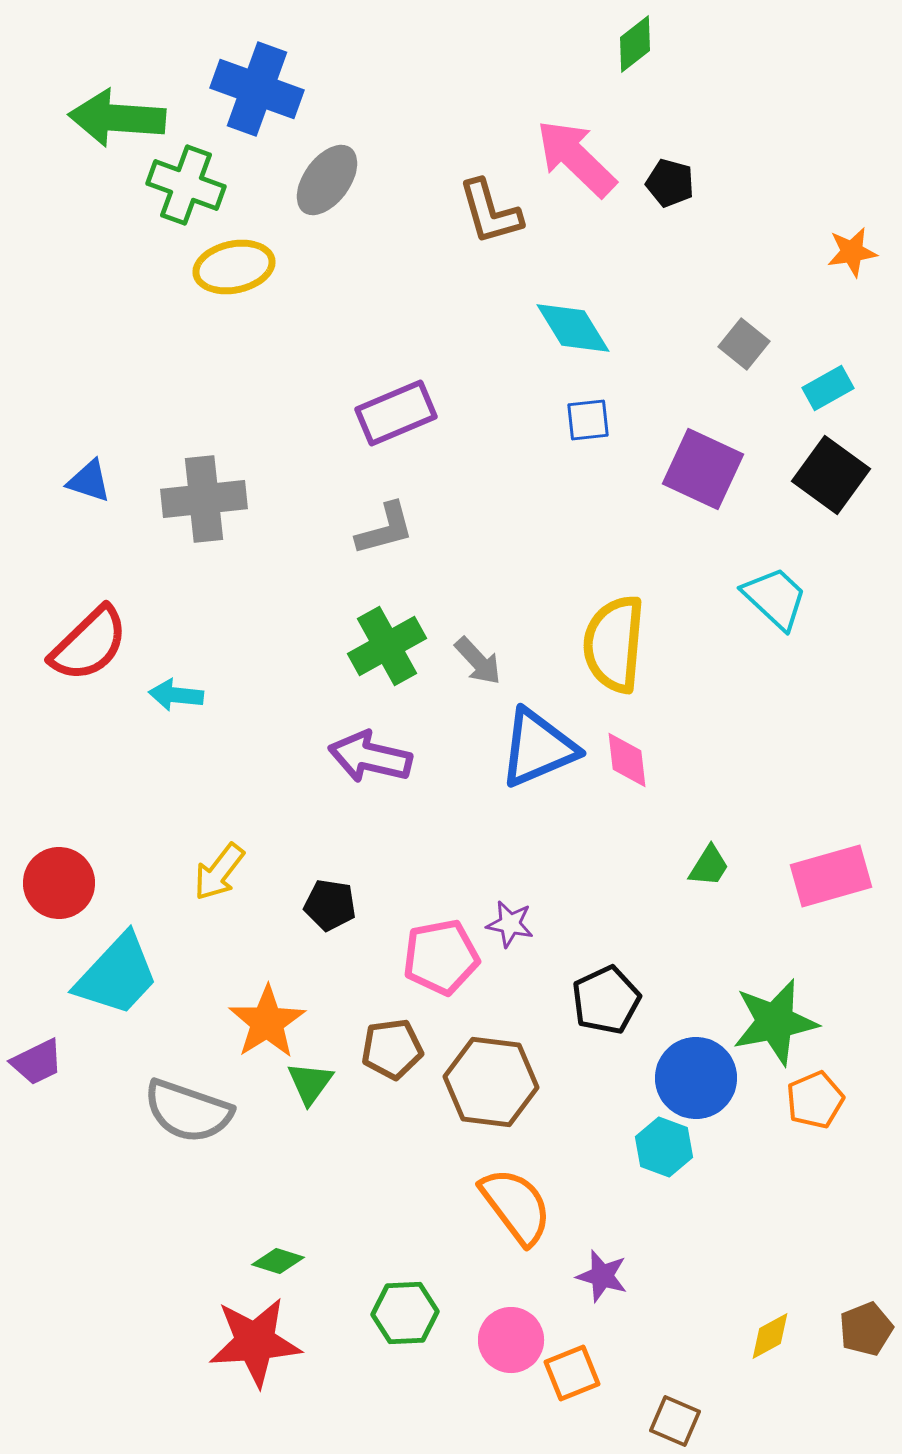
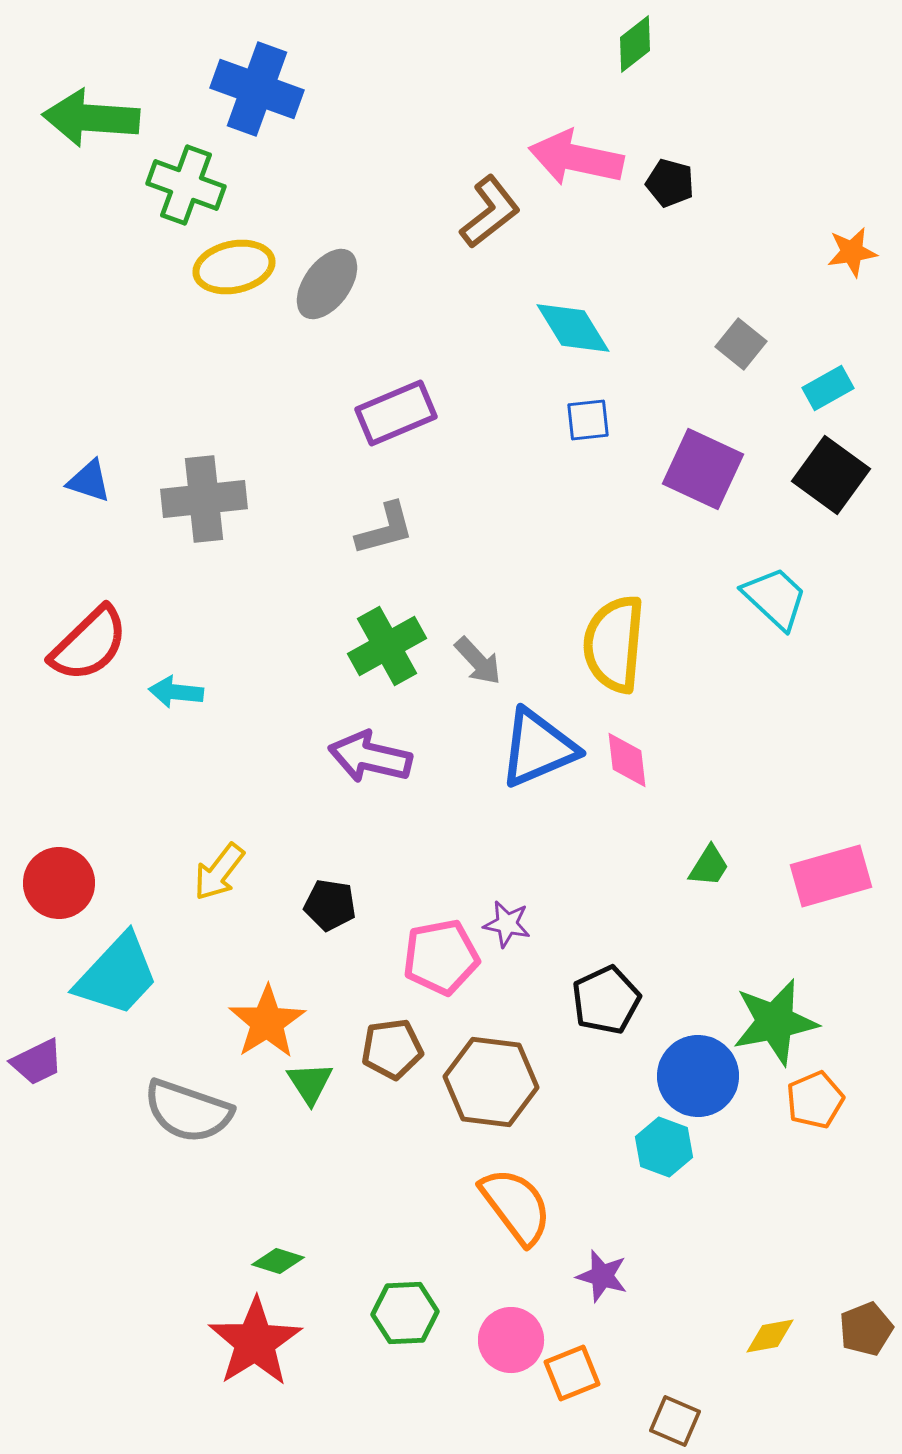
green arrow at (117, 118): moved 26 px left
pink arrow at (576, 158): rotated 32 degrees counterclockwise
gray ellipse at (327, 180): moved 104 px down
brown L-shape at (490, 212): rotated 112 degrees counterclockwise
gray square at (744, 344): moved 3 px left
cyan arrow at (176, 695): moved 3 px up
purple star at (510, 924): moved 3 px left
blue circle at (696, 1078): moved 2 px right, 2 px up
green triangle at (310, 1083): rotated 9 degrees counterclockwise
yellow diamond at (770, 1336): rotated 18 degrees clockwise
red star at (255, 1342): rotated 28 degrees counterclockwise
